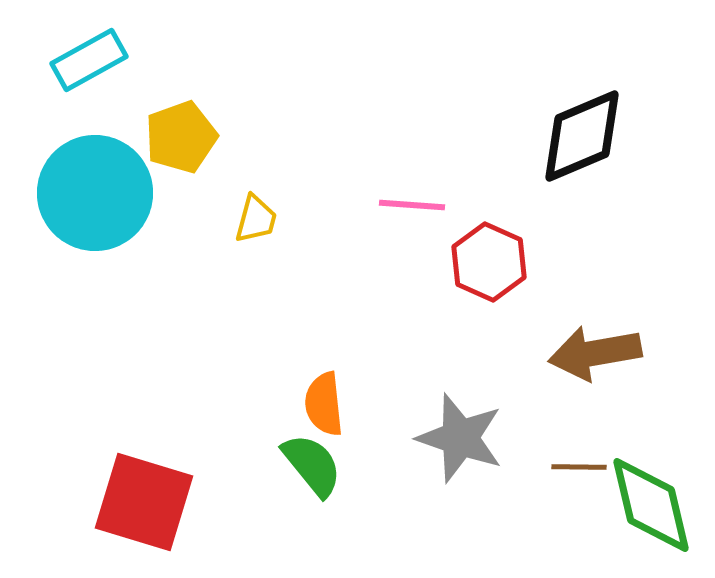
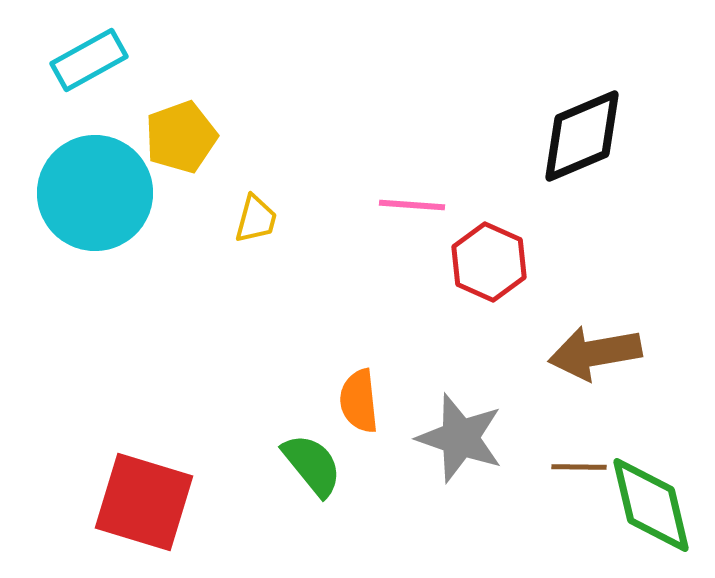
orange semicircle: moved 35 px right, 3 px up
